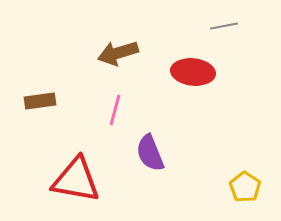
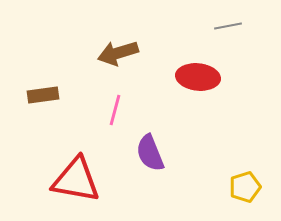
gray line: moved 4 px right
red ellipse: moved 5 px right, 5 px down
brown rectangle: moved 3 px right, 6 px up
yellow pentagon: rotated 20 degrees clockwise
